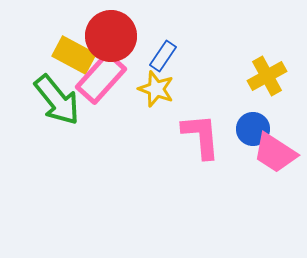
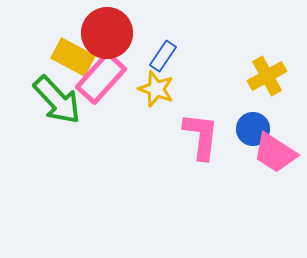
red circle: moved 4 px left, 3 px up
yellow rectangle: moved 1 px left, 2 px down
green arrow: rotated 4 degrees counterclockwise
pink L-shape: rotated 12 degrees clockwise
